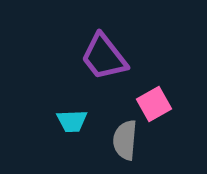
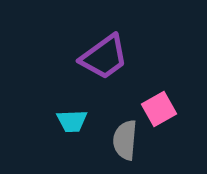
purple trapezoid: rotated 88 degrees counterclockwise
pink square: moved 5 px right, 5 px down
